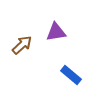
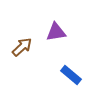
brown arrow: moved 2 px down
